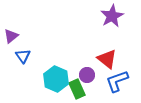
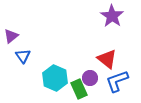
purple star: rotated 10 degrees counterclockwise
purple circle: moved 3 px right, 3 px down
cyan hexagon: moved 1 px left, 1 px up
green rectangle: moved 2 px right
